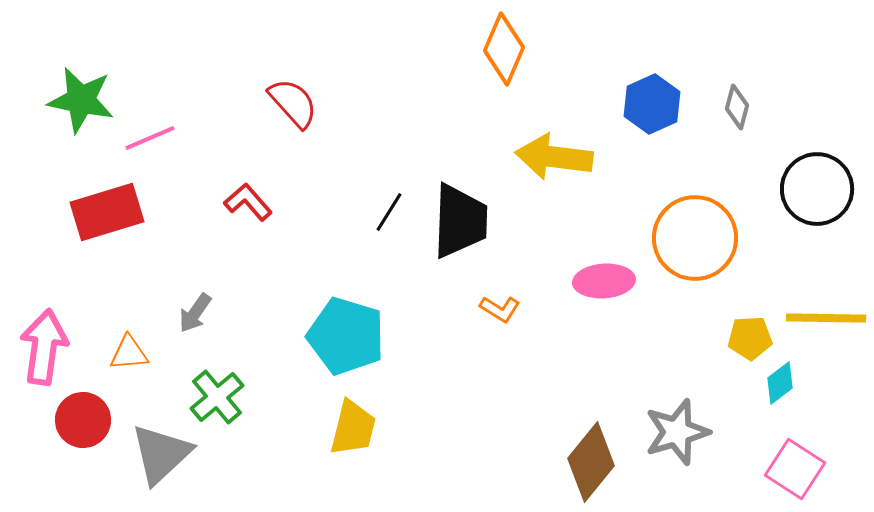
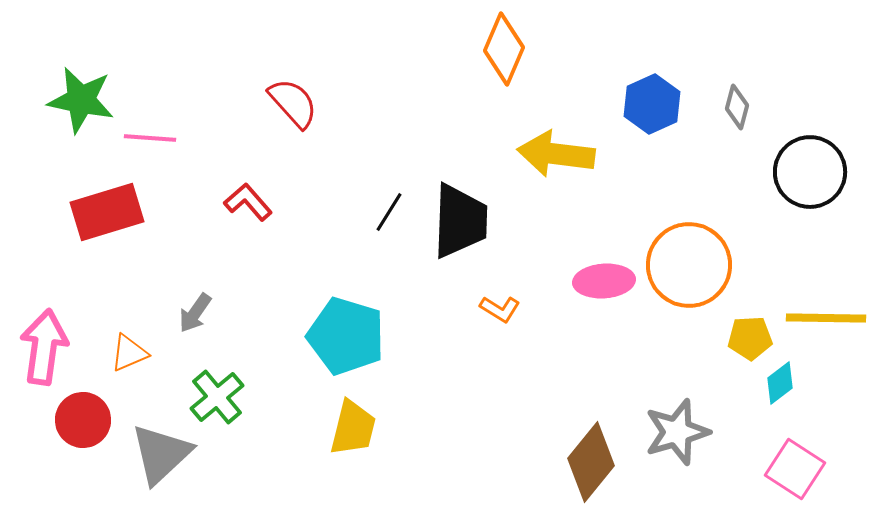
pink line: rotated 27 degrees clockwise
yellow arrow: moved 2 px right, 3 px up
black circle: moved 7 px left, 17 px up
orange circle: moved 6 px left, 27 px down
orange triangle: rotated 18 degrees counterclockwise
